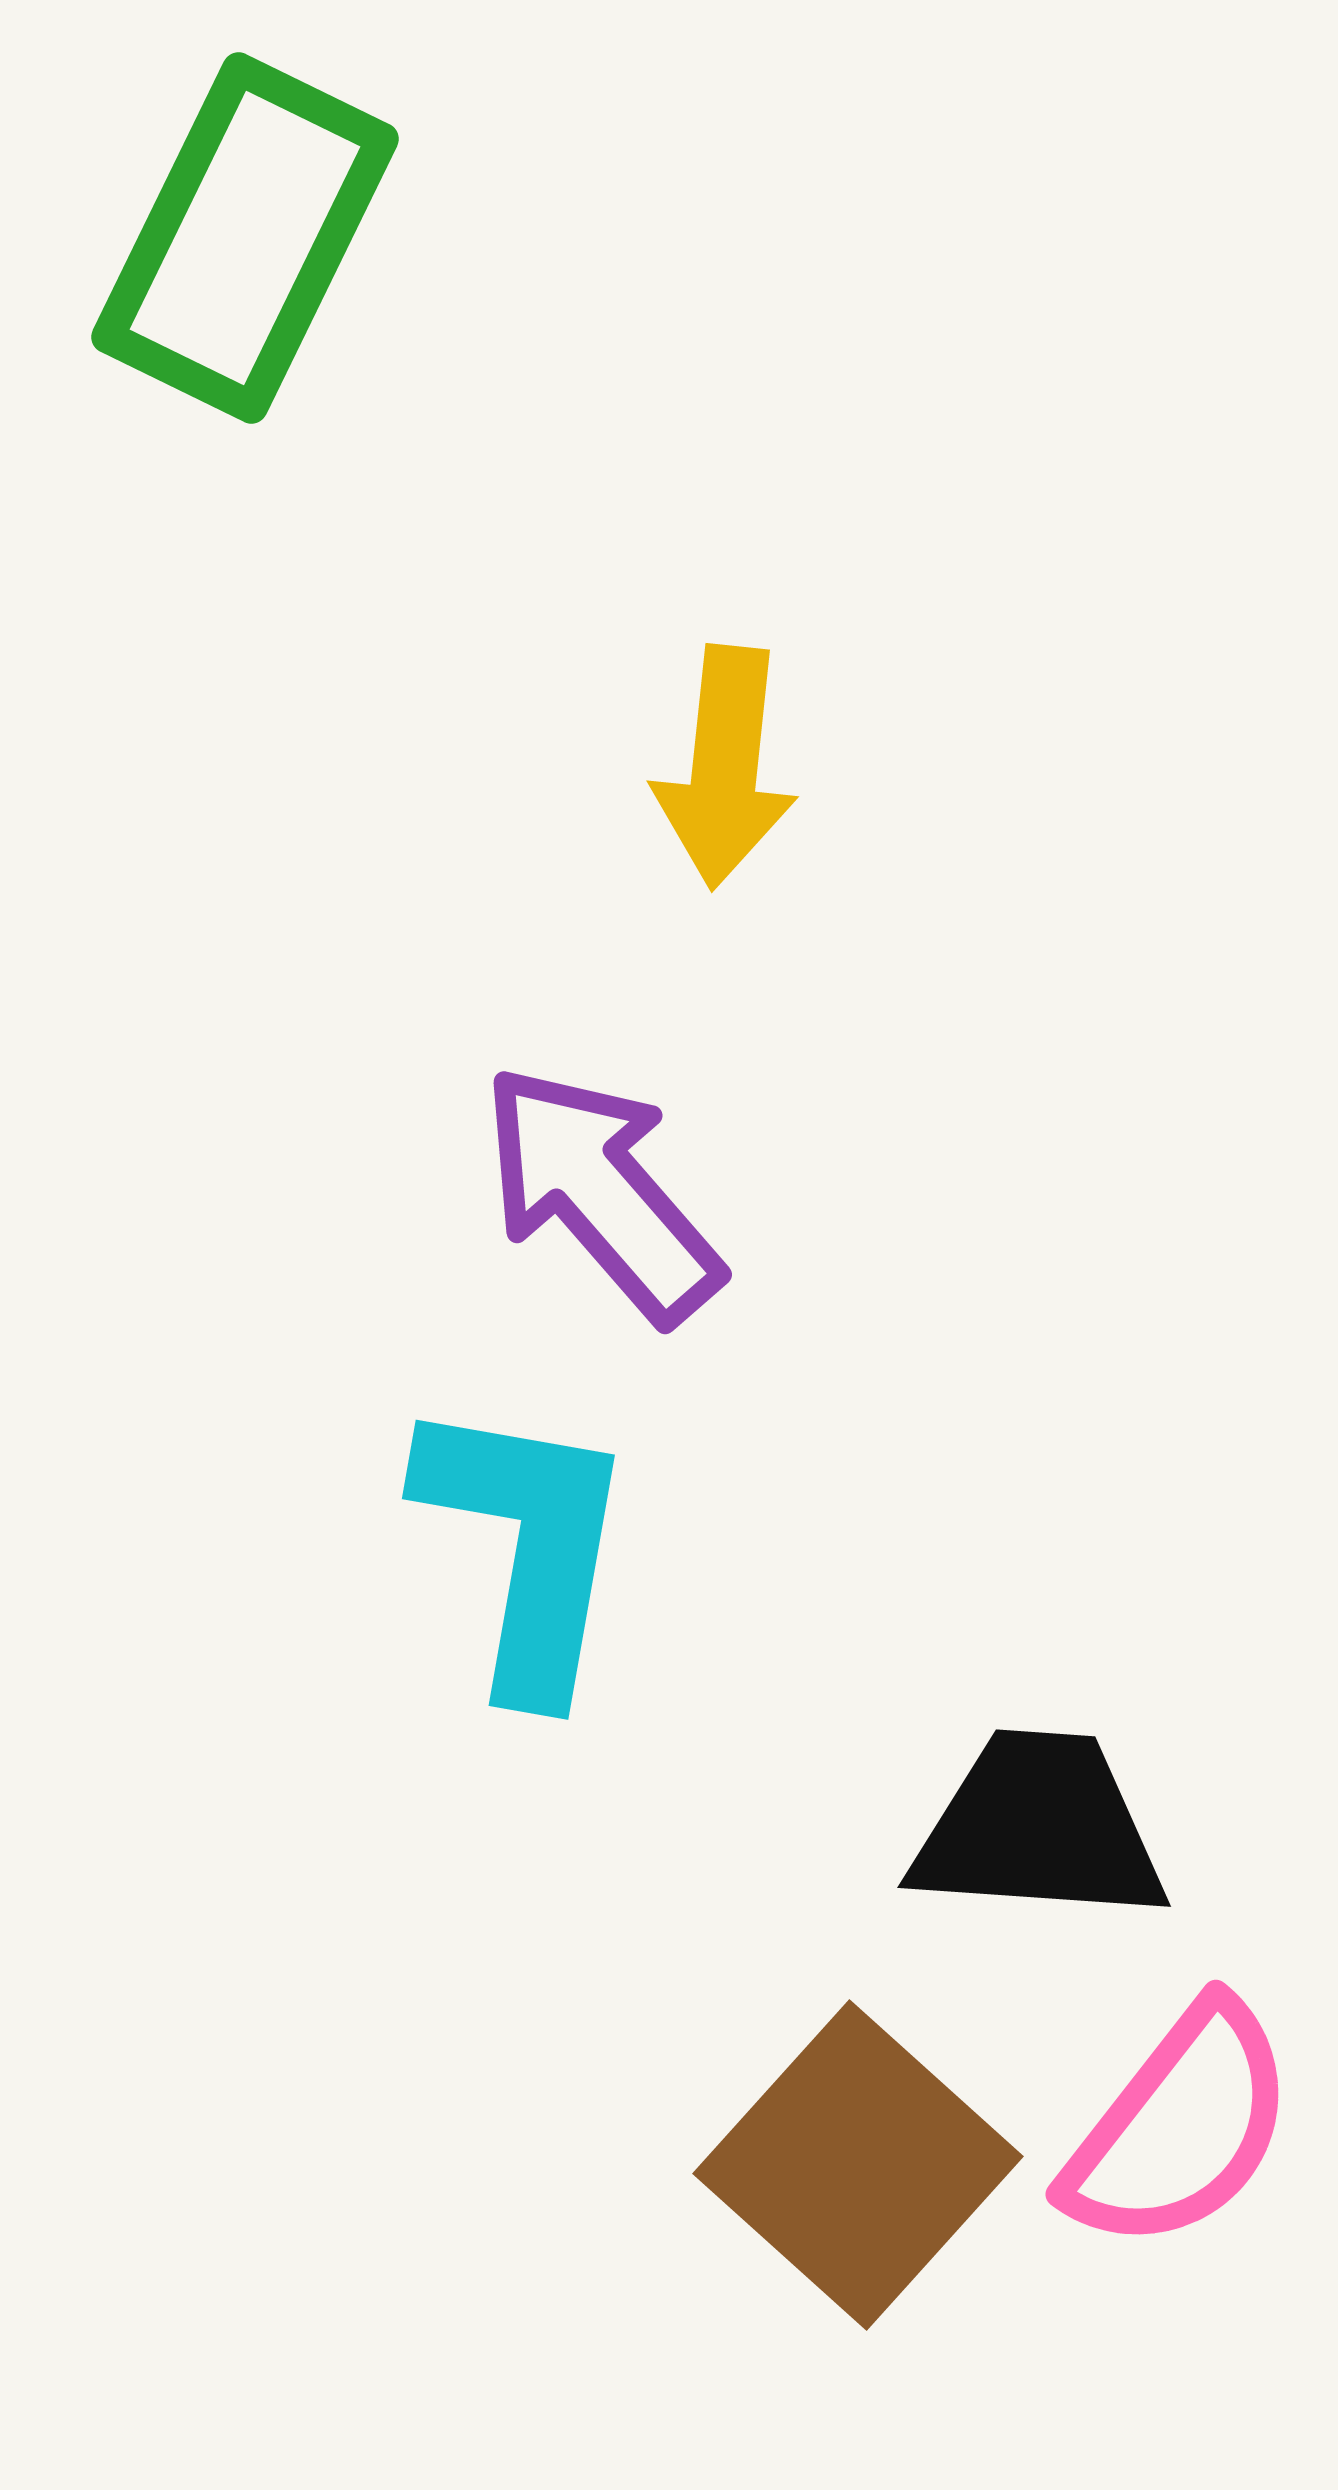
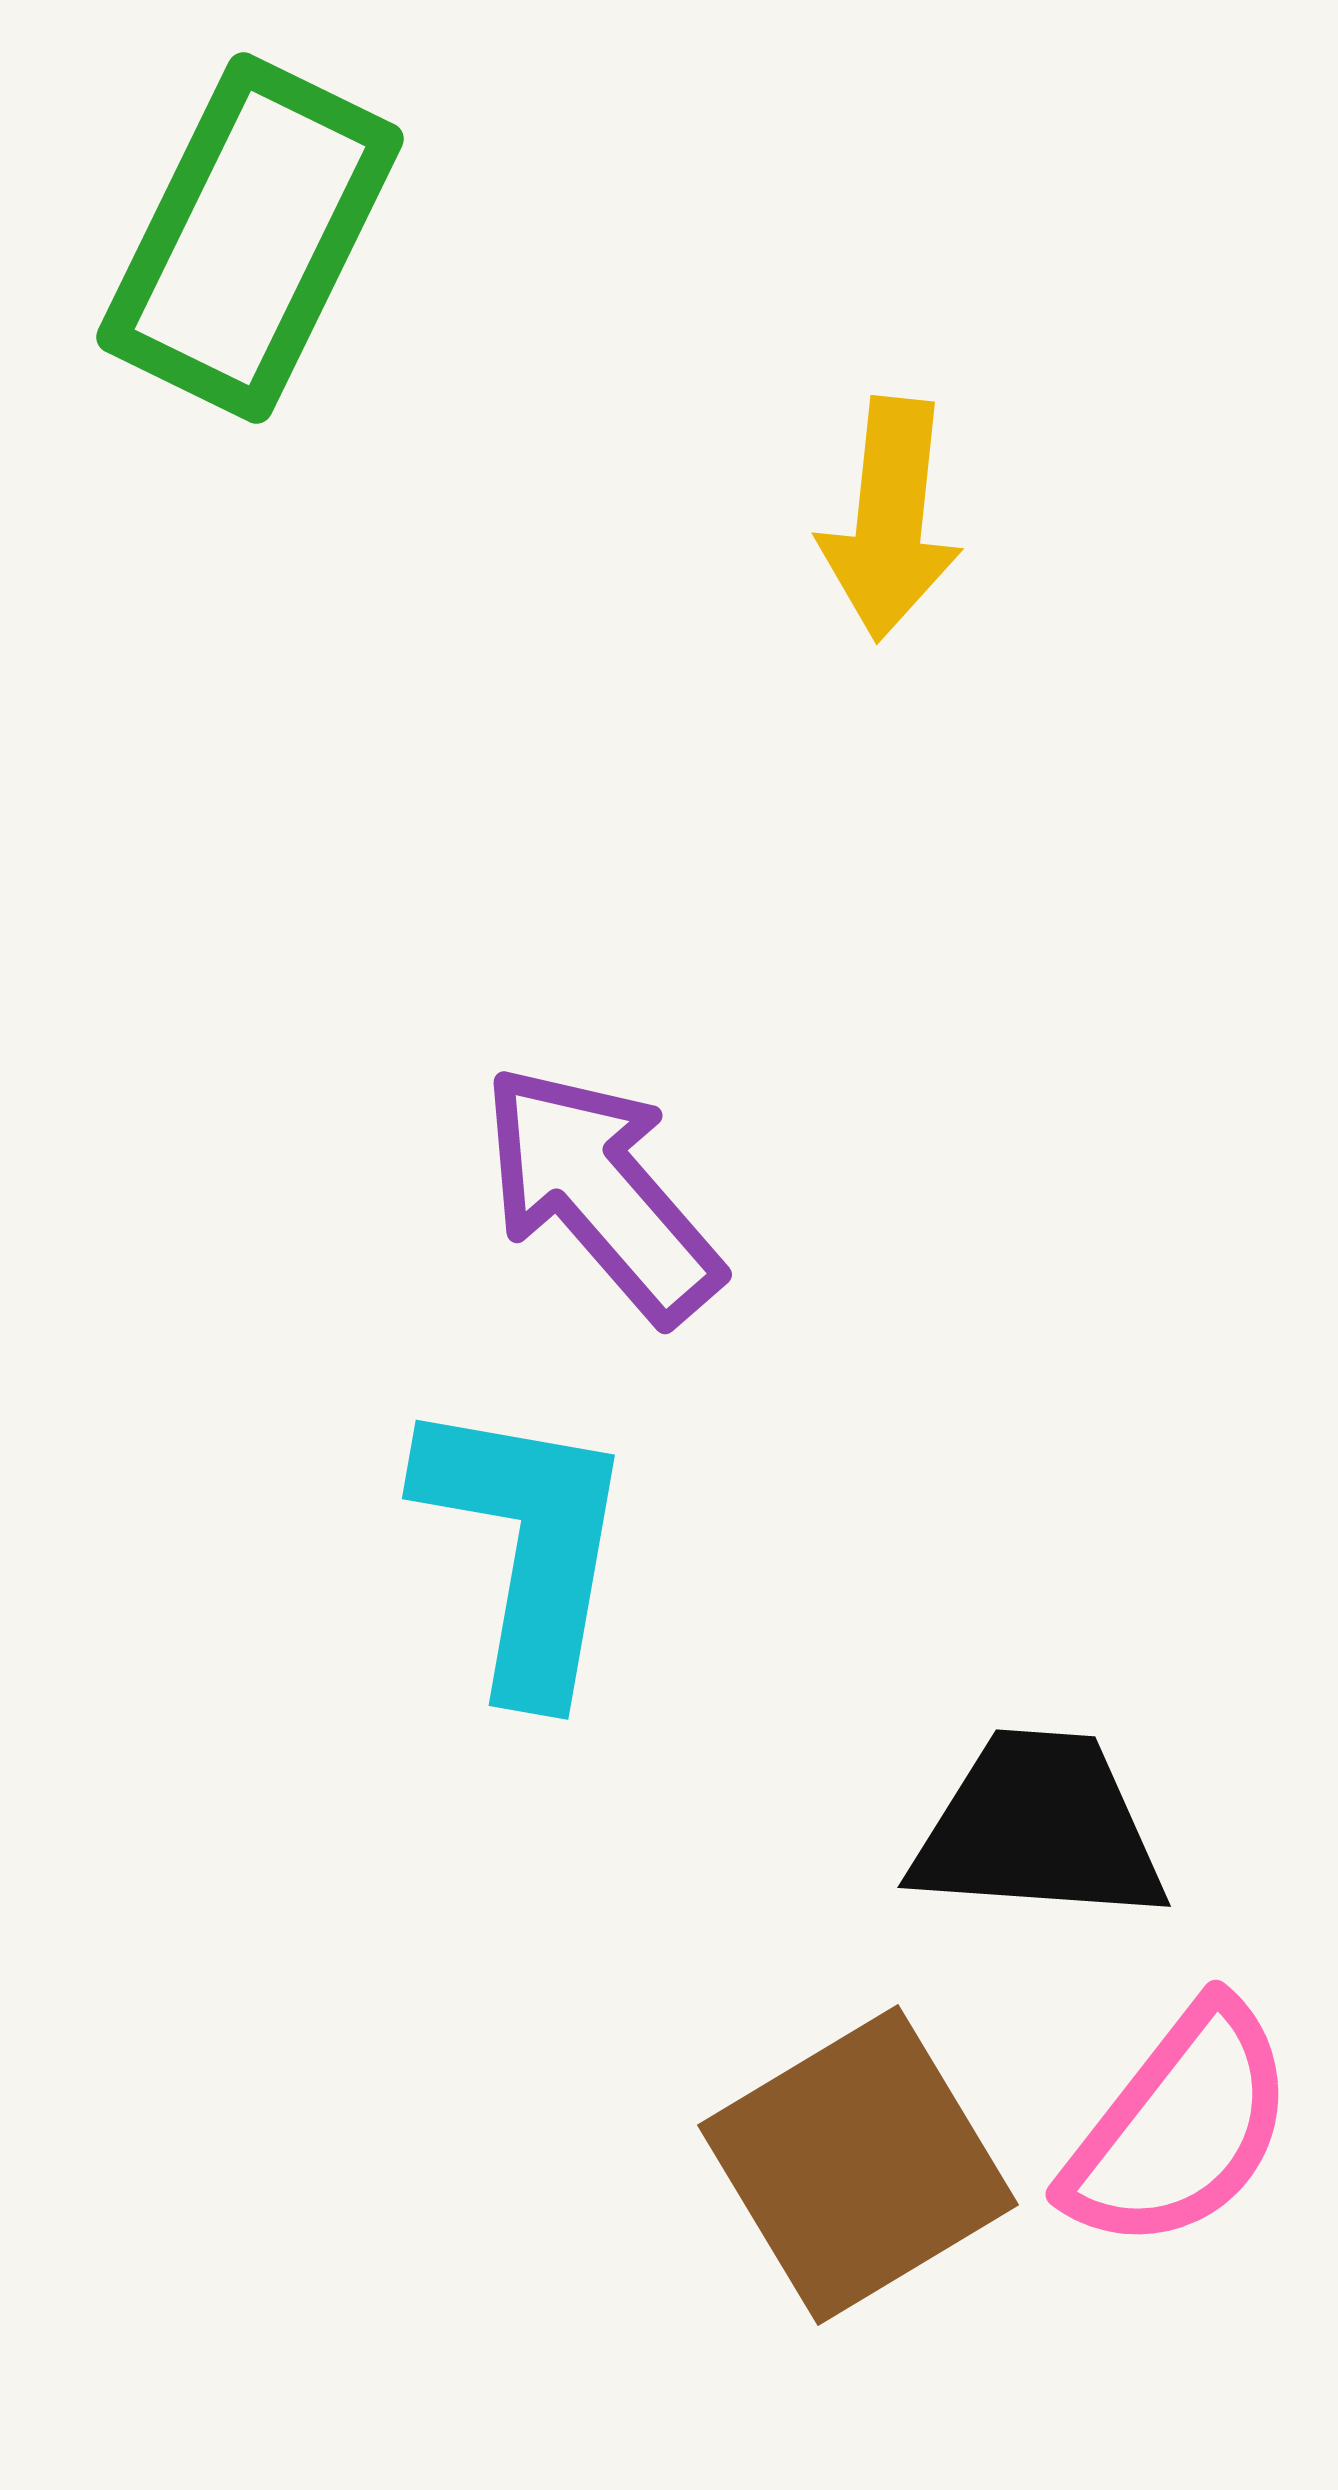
green rectangle: moved 5 px right
yellow arrow: moved 165 px right, 248 px up
brown square: rotated 17 degrees clockwise
